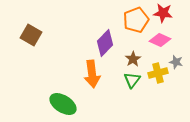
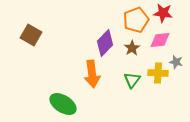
pink diamond: rotated 30 degrees counterclockwise
brown star: moved 1 px left, 11 px up
yellow cross: rotated 18 degrees clockwise
